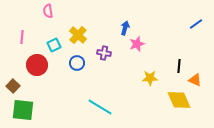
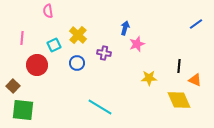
pink line: moved 1 px down
yellow star: moved 1 px left
